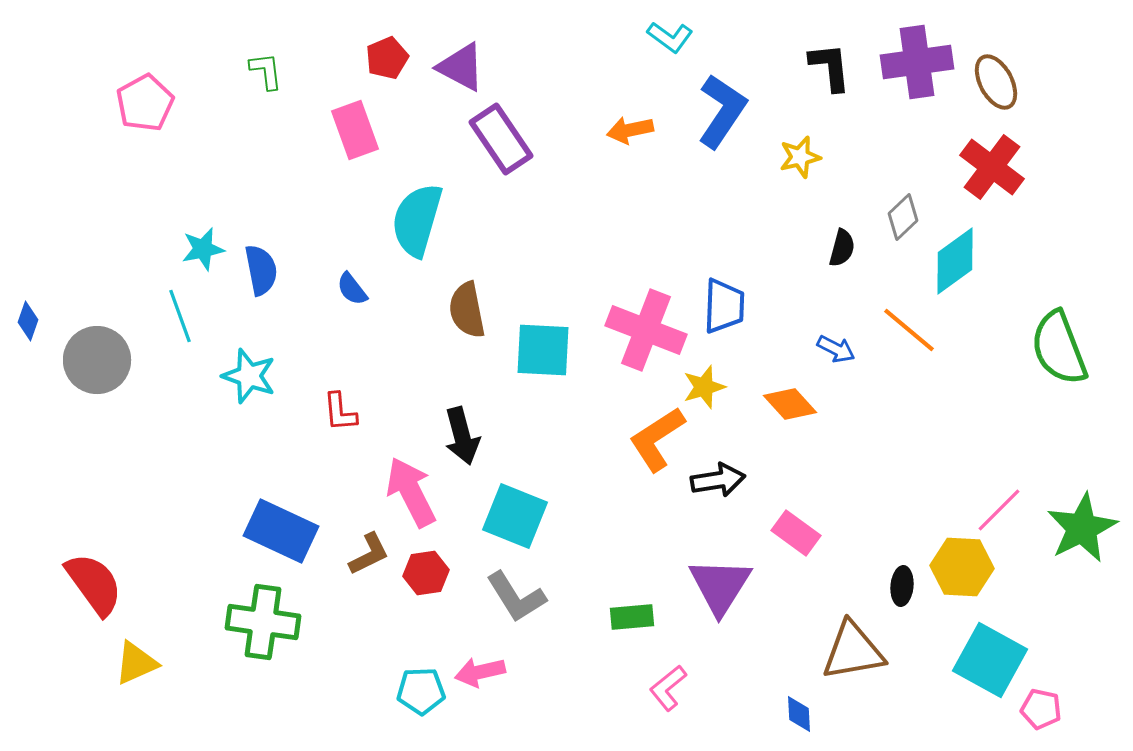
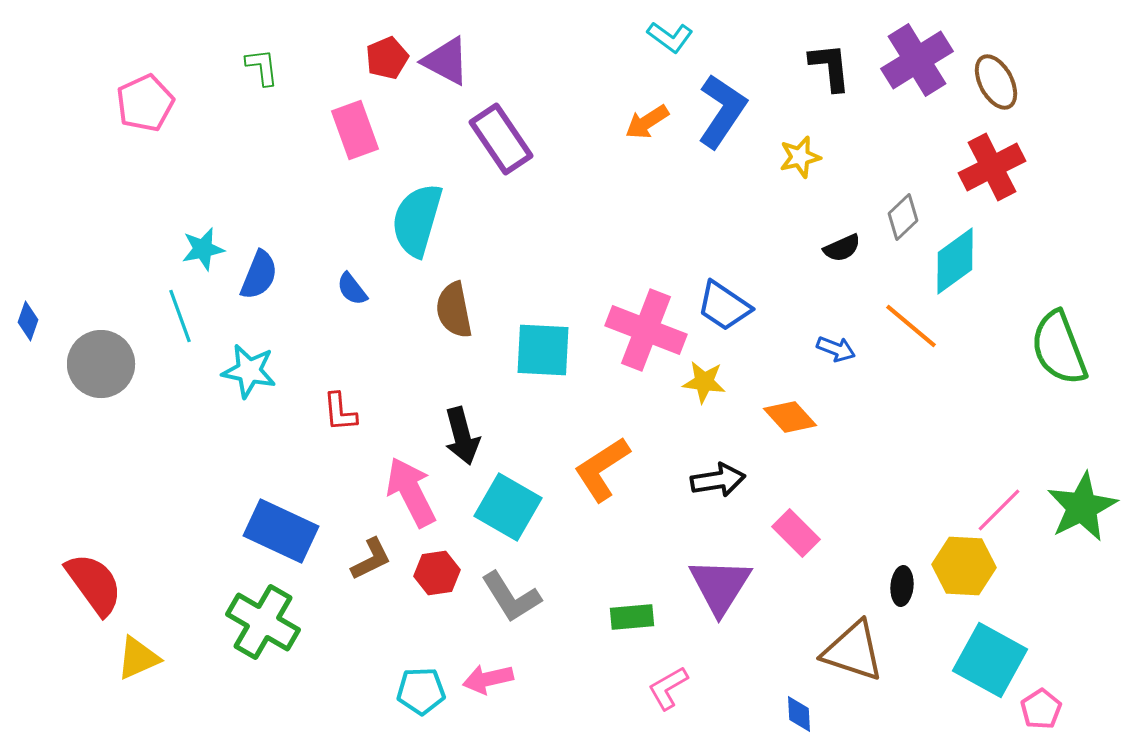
purple cross at (917, 62): moved 2 px up; rotated 24 degrees counterclockwise
purple triangle at (461, 67): moved 15 px left, 6 px up
green L-shape at (266, 71): moved 4 px left, 4 px up
pink pentagon at (145, 103): rotated 4 degrees clockwise
orange arrow at (630, 130): moved 17 px right, 8 px up; rotated 21 degrees counterclockwise
red cross at (992, 167): rotated 26 degrees clockwise
black semicircle at (842, 248): rotated 51 degrees clockwise
blue semicircle at (261, 270): moved 2 px left, 5 px down; rotated 33 degrees clockwise
blue trapezoid at (724, 306): rotated 122 degrees clockwise
brown semicircle at (467, 310): moved 13 px left
orange line at (909, 330): moved 2 px right, 4 px up
blue arrow at (836, 349): rotated 6 degrees counterclockwise
gray circle at (97, 360): moved 4 px right, 4 px down
cyan star at (249, 376): moved 5 px up; rotated 8 degrees counterclockwise
yellow star at (704, 387): moved 5 px up; rotated 24 degrees clockwise
orange diamond at (790, 404): moved 13 px down
orange L-shape at (657, 439): moved 55 px left, 30 px down
cyan square at (515, 516): moved 7 px left, 9 px up; rotated 8 degrees clockwise
green star at (1082, 528): moved 21 px up
pink rectangle at (796, 533): rotated 9 degrees clockwise
brown L-shape at (369, 554): moved 2 px right, 5 px down
yellow hexagon at (962, 567): moved 2 px right, 1 px up
red hexagon at (426, 573): moved 11 px right
gray L-shape at (516, 597): moved 5 px left
green cross at (263, 622): rotated 22 degrees clockwise
brown triangle at (853, 651): rotated 28 degrees clockwise
yellow triangle at (136, 663): moved 2 px right, 5 px up
pink arrow at (480, 672): moved 8 px right, 7 px down
pink L-shape at (668, 688): rotated 9 degrees clockwise
pink pentagon at (1041, 709): rotated 27 degrees clockwise
